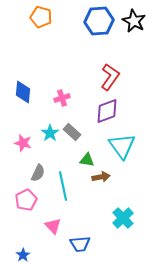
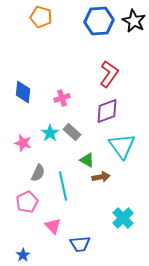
red L-shape: moved 1 px left, 3 px up
green triangle: rotated 21 degrees clockwise
pink pentagon: moved 1 px right, 2 px down
